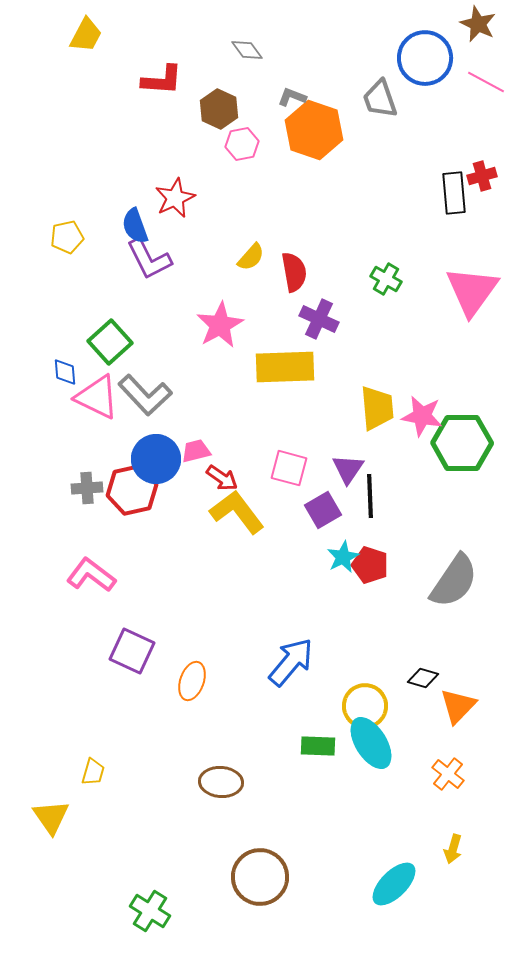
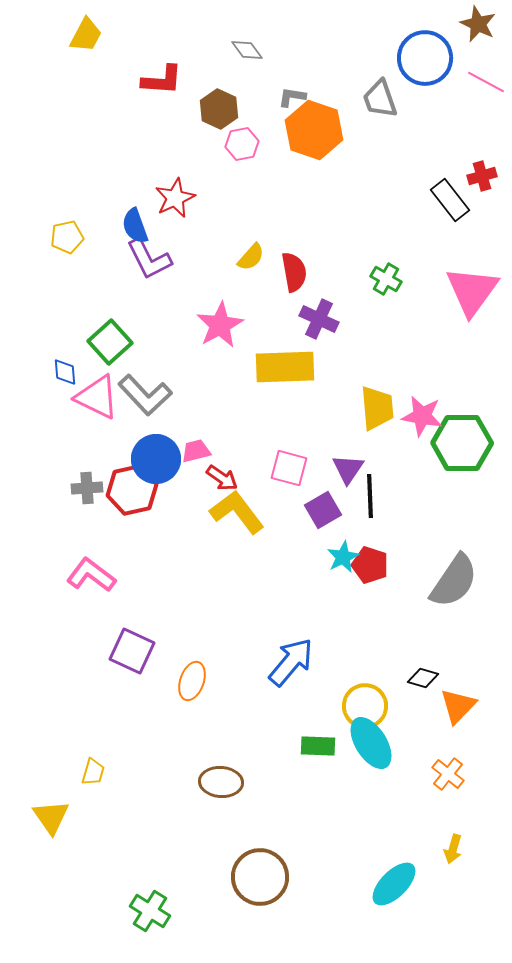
gray L-shape at (292, 97): rotated 12 degrees counterclockwise
black rectangle at (454, 193): moved 4 px left, 7 px down; rotated 33 degrees counterclockwise
